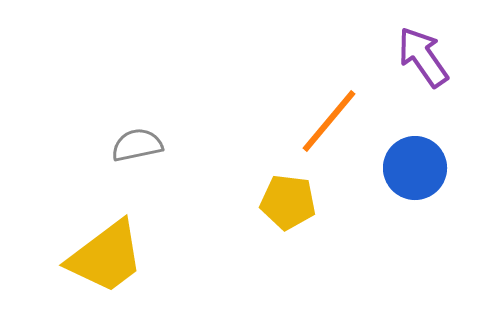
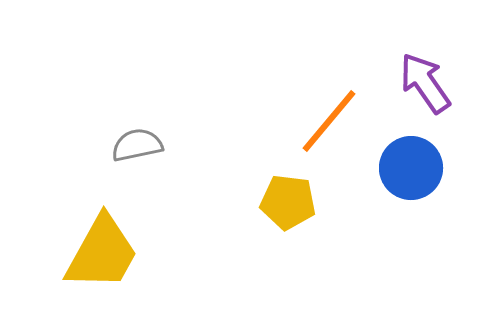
purple arrow: moved 2 px right, 26 px down
blue circle: moved 4 px left
yellow trapezoid: moved 4 px left, 4 px up; rotated 24 degrees counterclockwise
